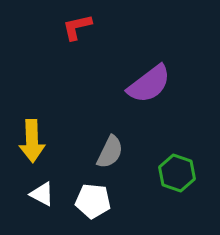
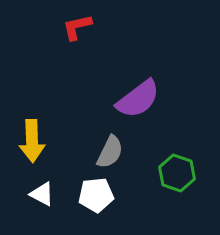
purple semicircle: moved 11 px left, 15 px down
white pentagon: moved 3 px right, 6 px up; rotated 12 degrees counterclockwise
